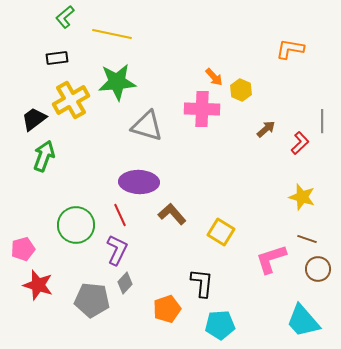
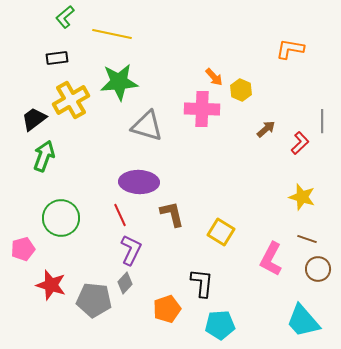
green star: moved 2 px right
brown L-shape: rotated 28 degrees clockwise
green circle: moved 15 px left, 7 px up
purple L-shape: moved 14 px right
pink L-shape: rotated 44 degrees counterclockwise
red star: moved 13 px right
gray pentagon: moved 2 px right
